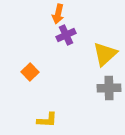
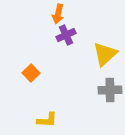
orange square: moved 1 px right, 1 px down
gray cross: moved 1 px right, 2 px down
